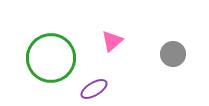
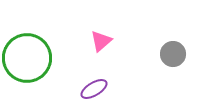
pink triangle: moved 11 px left
green circle: moved 24 px left
